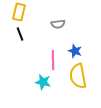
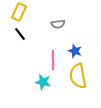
yellow rectangle: rotated 12 degrees clockwise
black line: rotated 16 degrees counterclockwise
